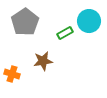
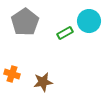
brown star: moved 21 px down
